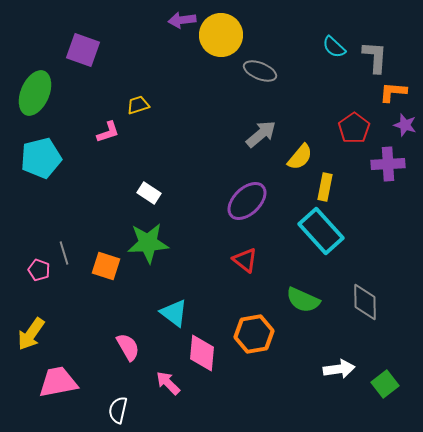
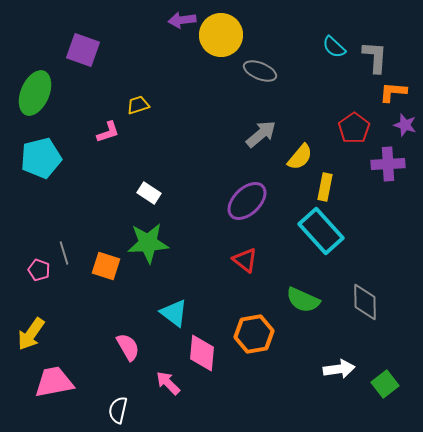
pink trapezoid: moved 4 px left
